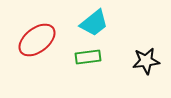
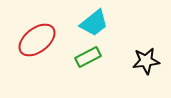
green rectangle: rotated 20 degrees counterclockwise
